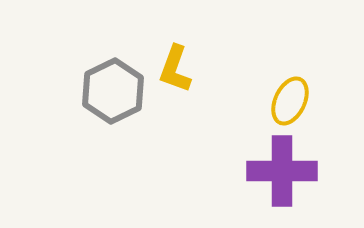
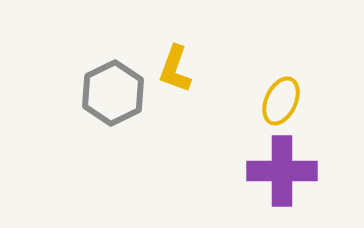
gray hexagon: moved 2 px down
yellow ellipse: moved 9 px left
